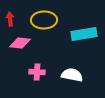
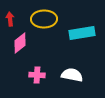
yellow ellipse: moved 1 px up
cyan rectangle: moved 2 px left, 1 px up
pink diamond: rotated 45 degrees counterclockwise
pink cross: moved 3 px down
